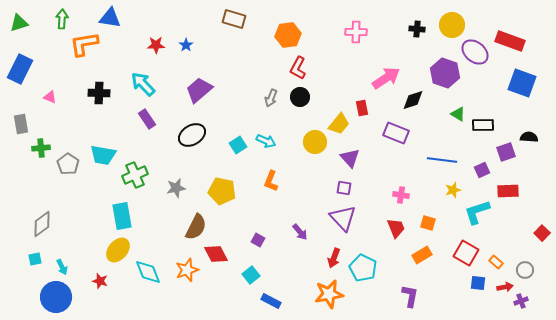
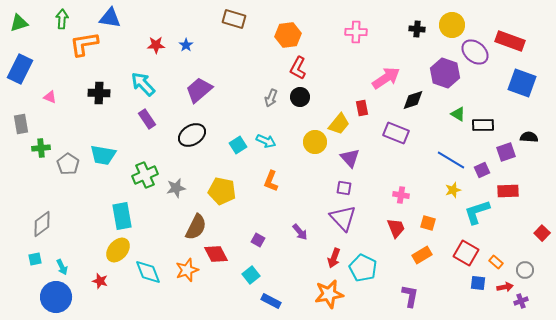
blue line at (442, 160): moved 9 px right; rotated 24 degrees clockwise
green cross at (135, 175): moved 10 px right
